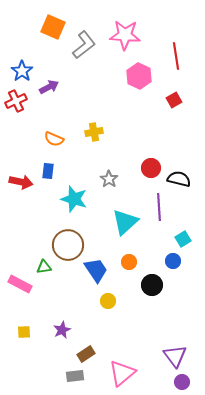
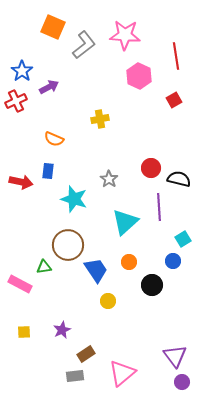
yellow cross: moved 6 px right, 13 px up
